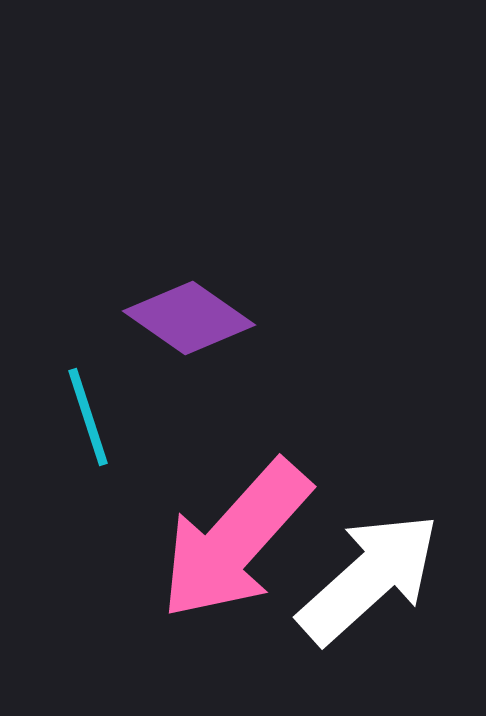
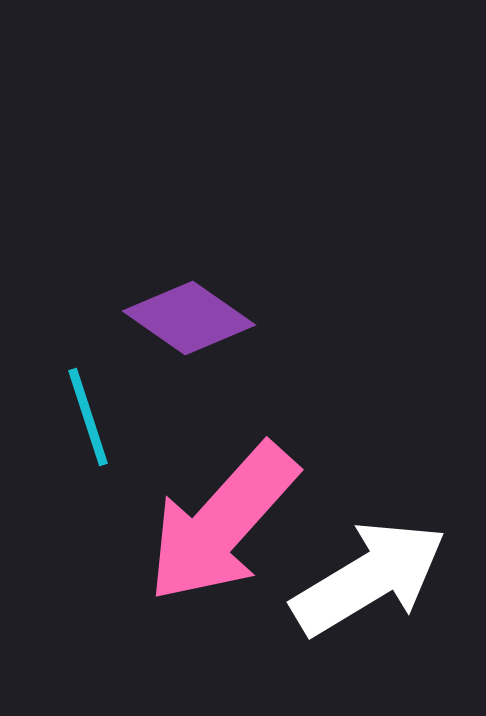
pink arrow: moved 13 px left, 17 px up
white arrow: rotated 11 degrees clockwise
